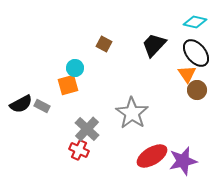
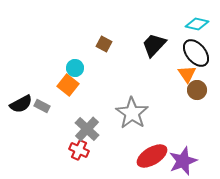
cyan diamond: moved 2 px right, 2 px down
orange square: rotated 35 degrees counterclockwise
purple star: rotated 8 degrees counterclockwise
